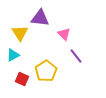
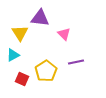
purple line: moved 6 px down; rotated 63 degrees counterclockwise
